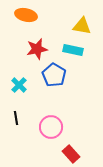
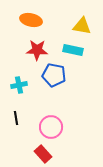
orange ellipse: moved 5 px right, 5 px down
red star: moved 1 px down; rotated 15 degrees clockwise
blue pentagon: rotated 20 degrees counterclockwise
cyan cross: rotated 35 degrees clockwise
red rectangle: moved 28 px left
